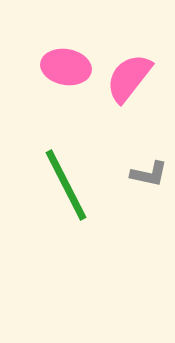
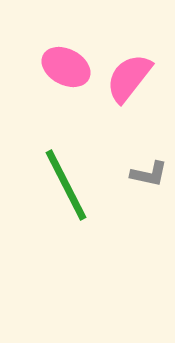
pink ellipse: rotated 18 degrees clockwise
